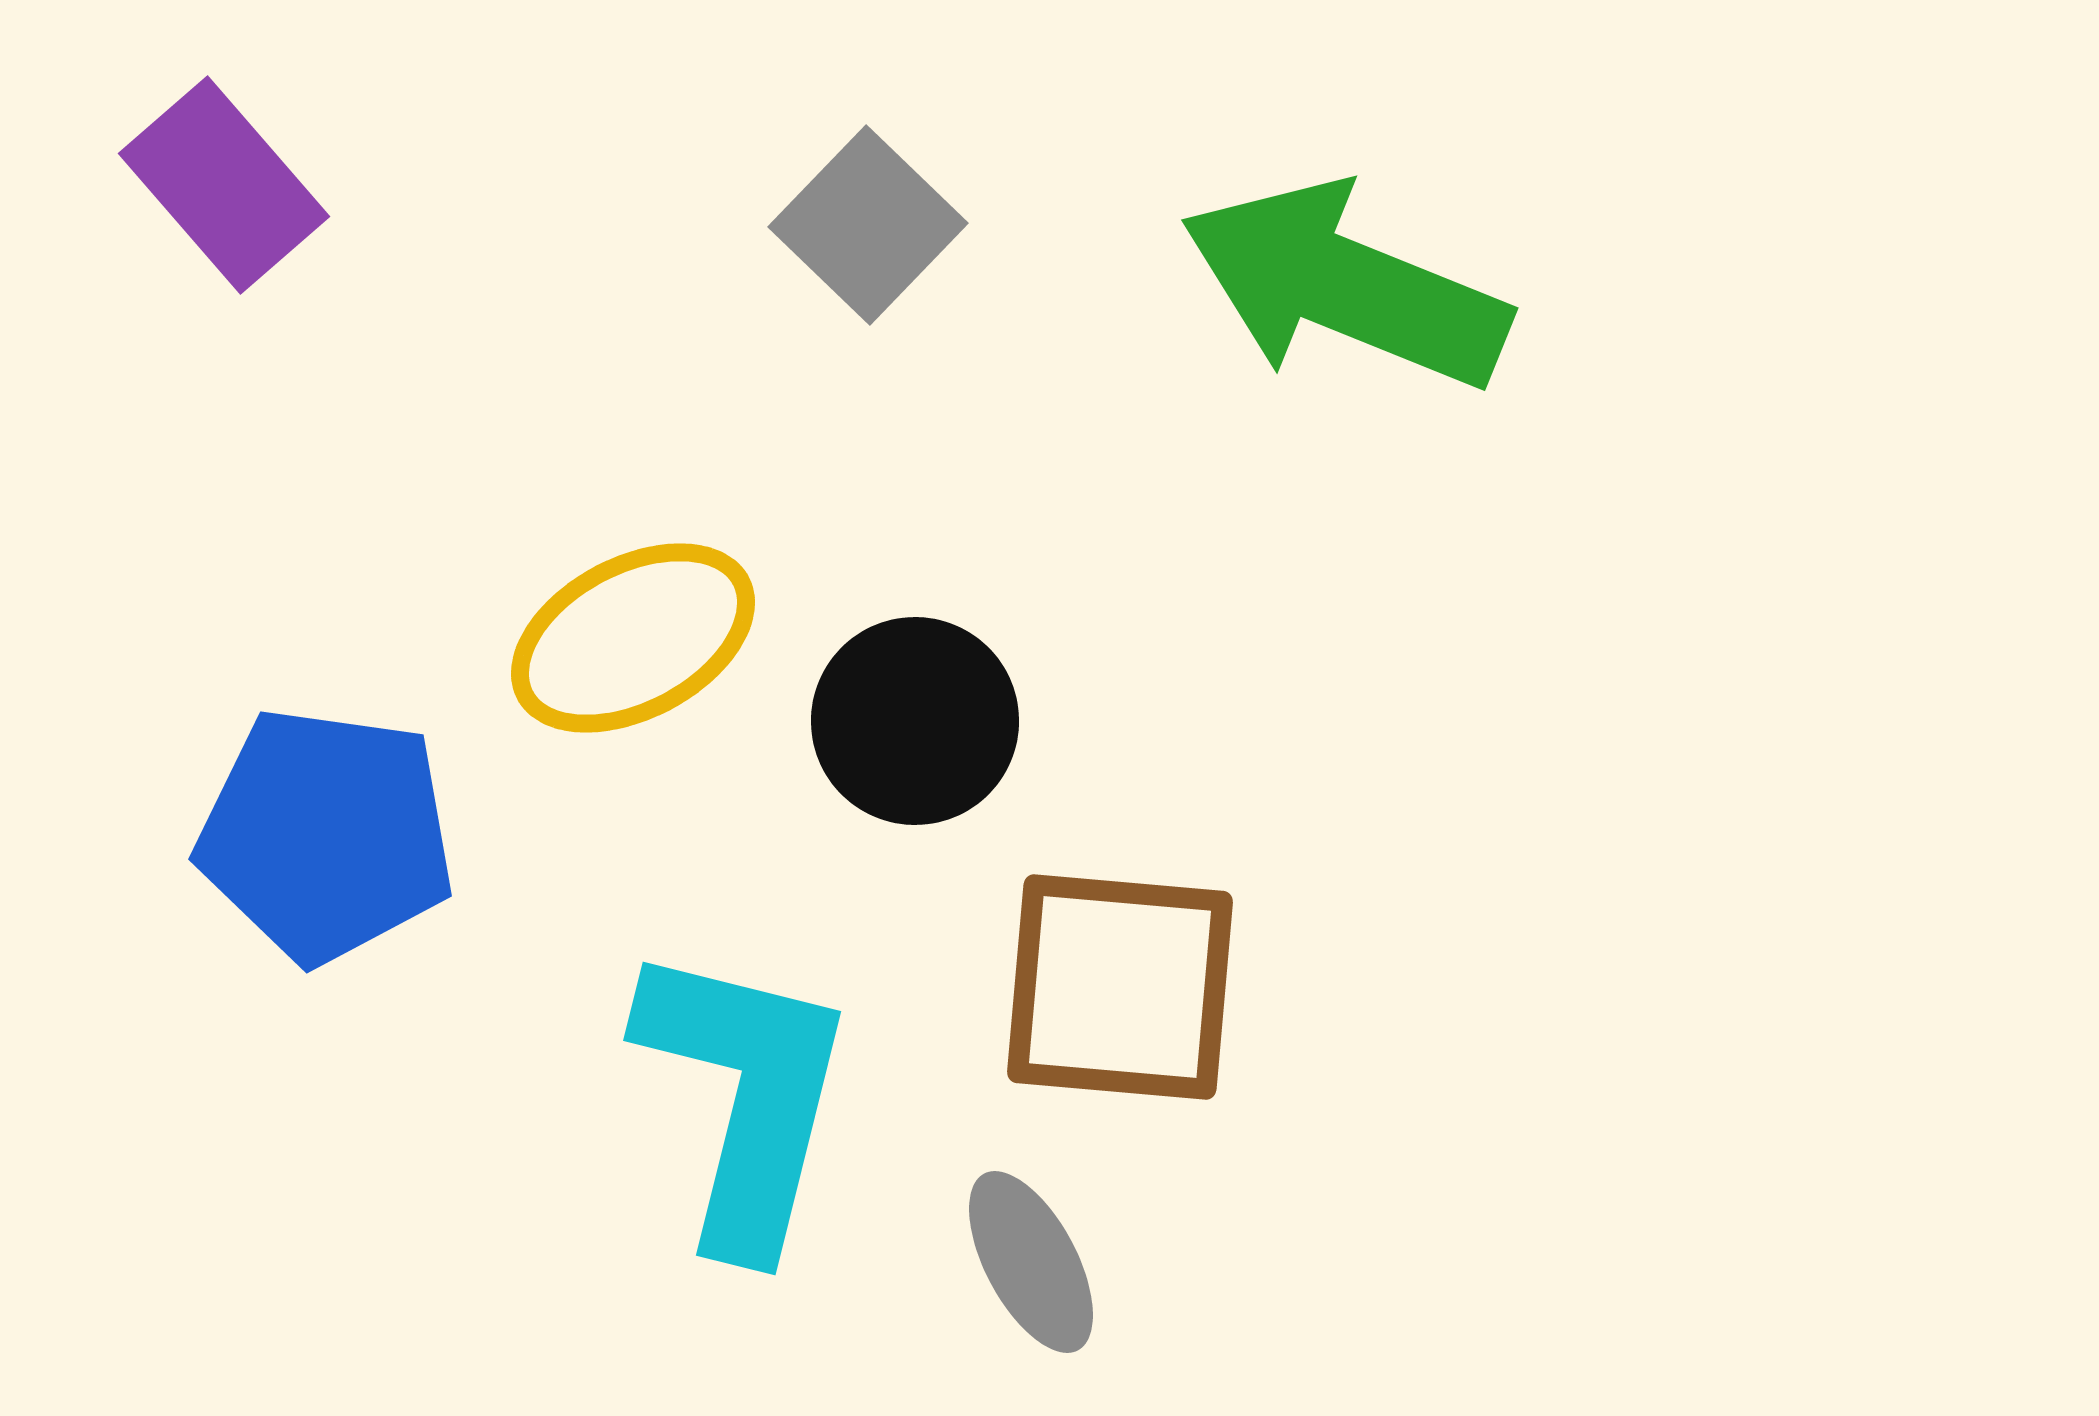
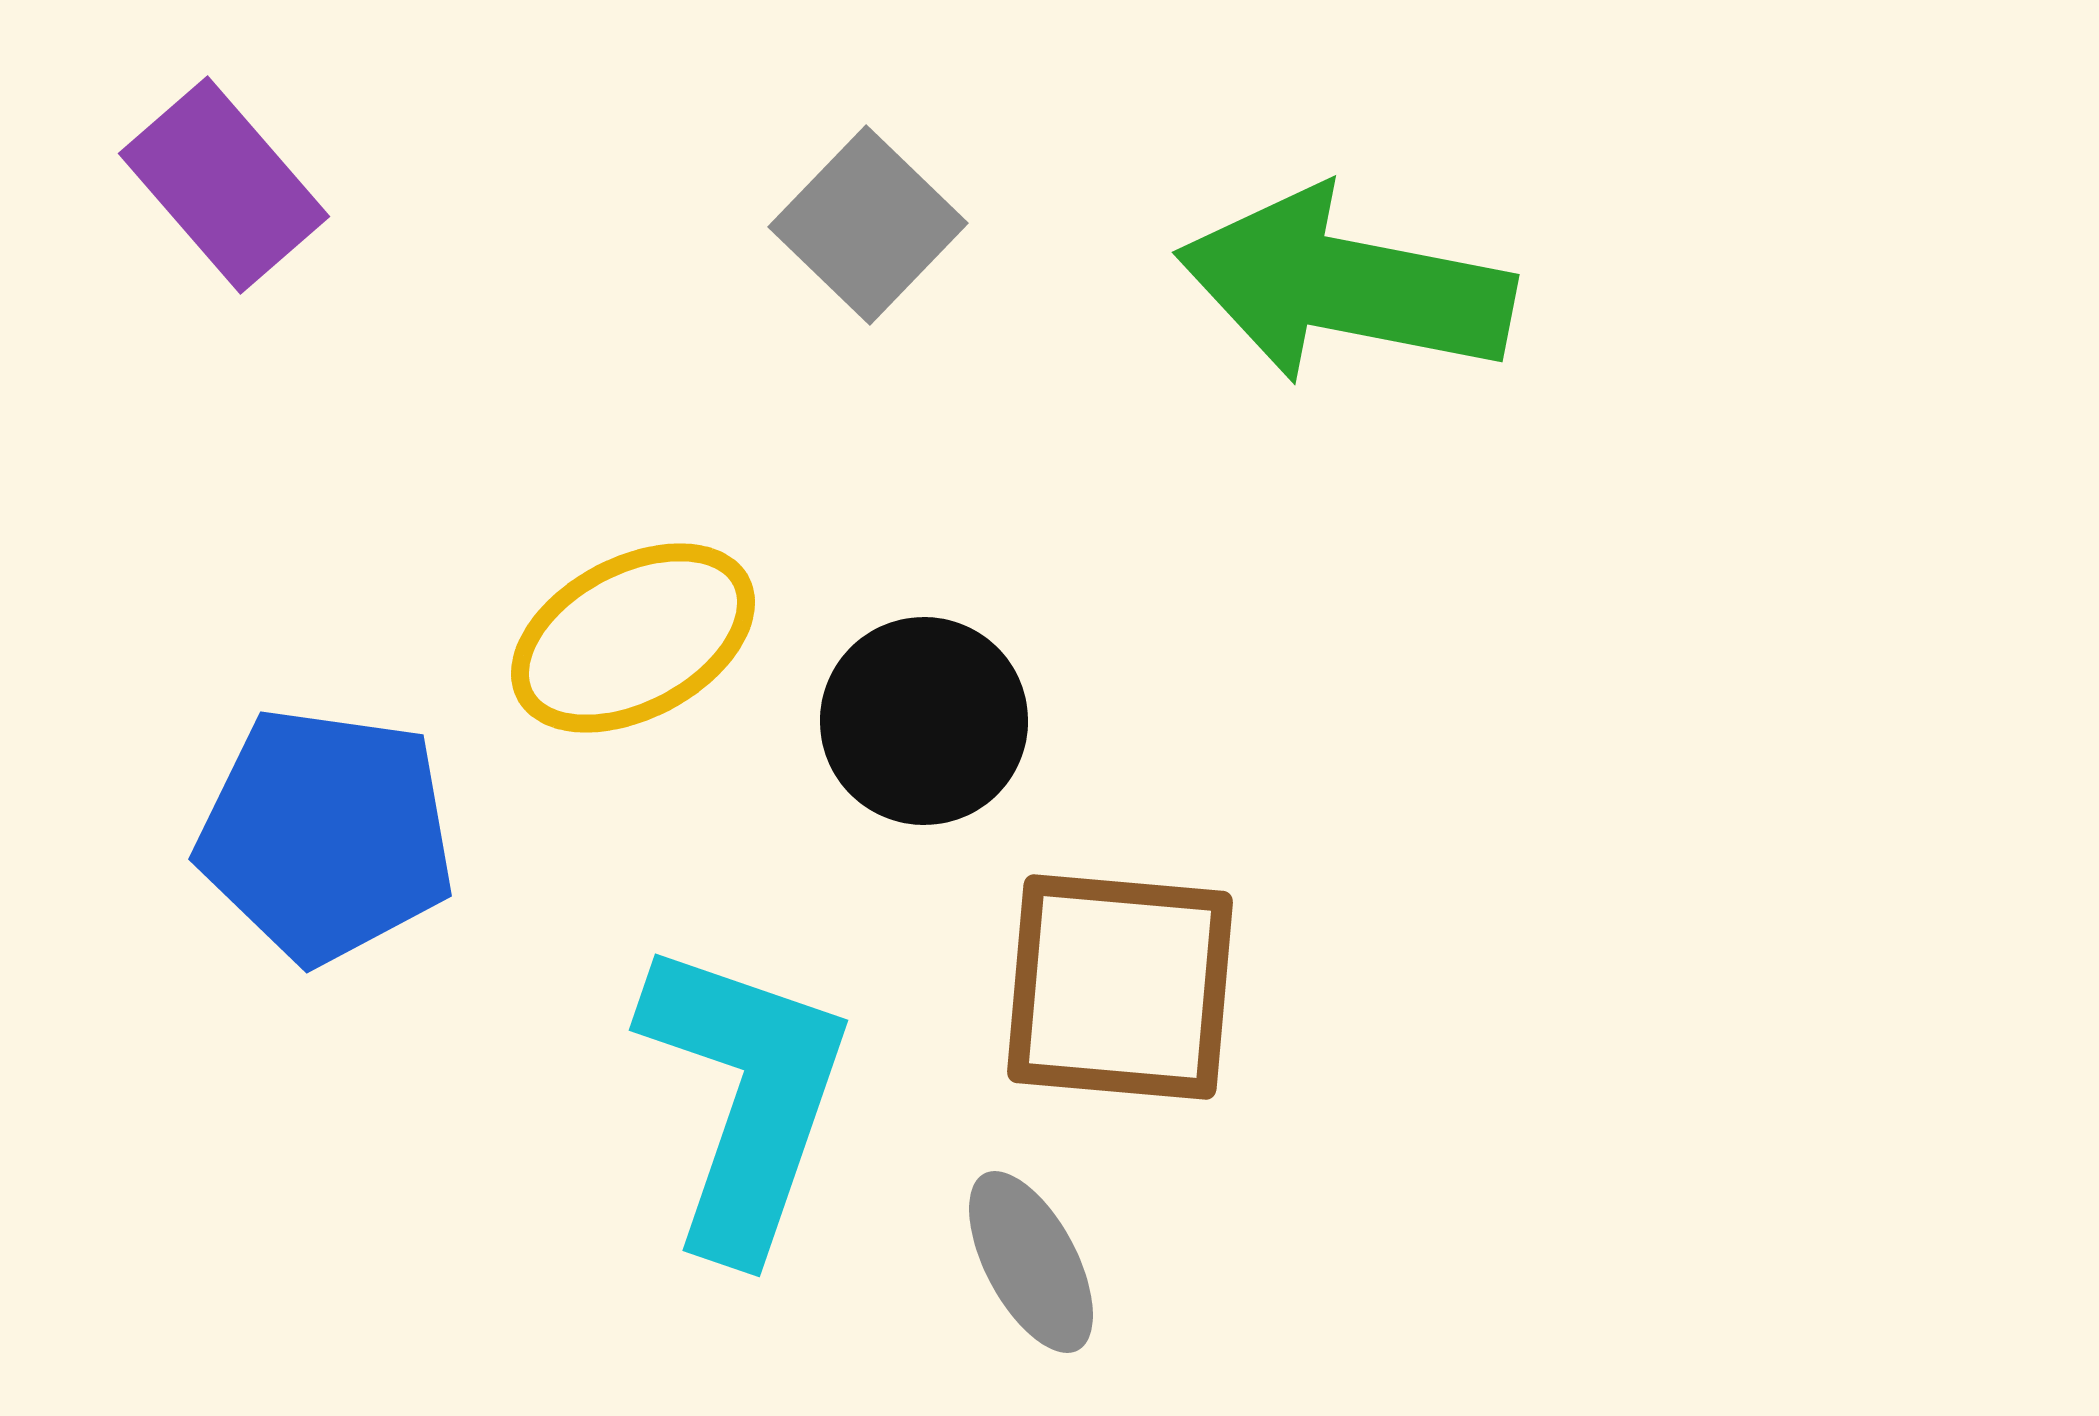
green arrow: rotated 11 degrees counterclockwise
black circle: moved 9 px right
cyan L-shape: rotated 5 degrees clockwise
